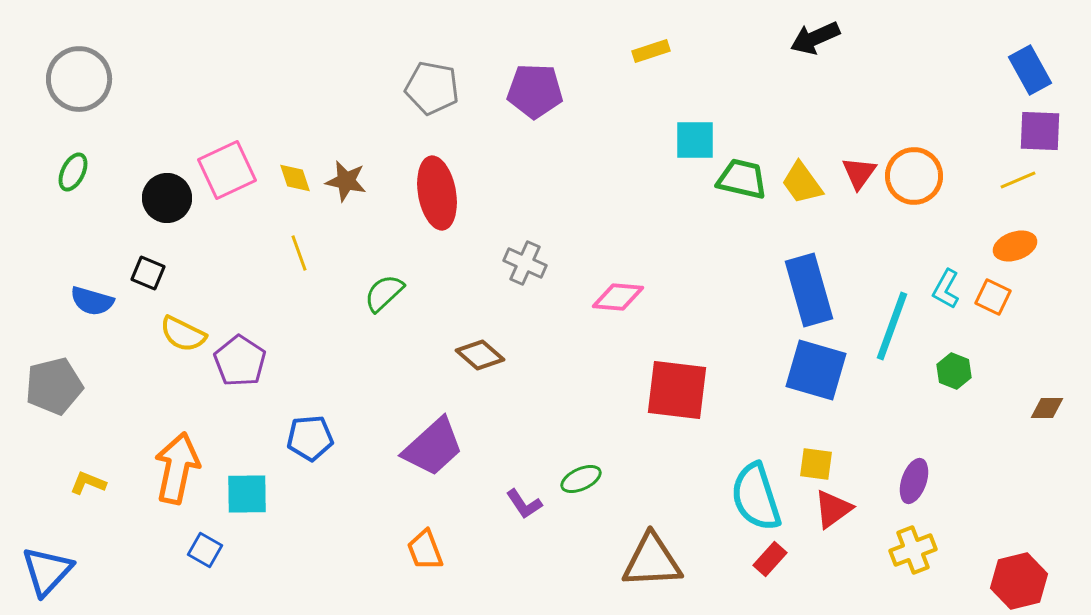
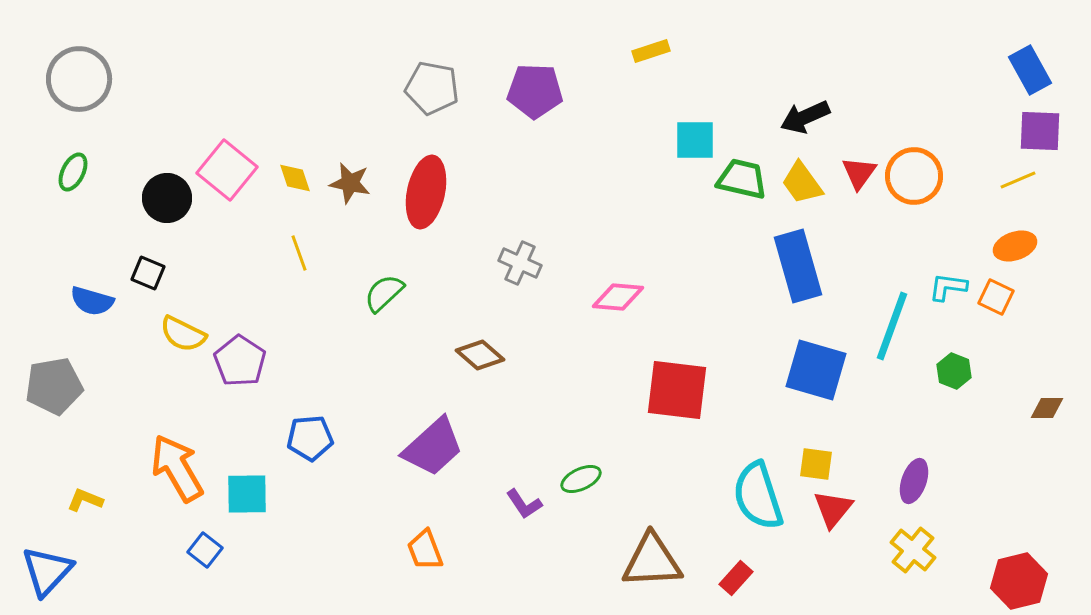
black arrow at (815, 38): moved 10 px left, 79 px down
pink square at (227, 170): rotated 26 degrees counterclockwise
brown star at (346, 181): moved 4 px right, 2 px down
red ellipse at (437, 193): moved 11 px left, 1 px up; rotated 22 degrees clockwise
gray cross at (525, 263): moved 5 px left
cyan L-shape at (946, 289): moved 2 px right, 2 px up; rotated 69 degrees clockwise
blue rectangle at (809, 290): moved 11 px left, 24 px up
orange square at (993, 297): moved 3 px right
gray pentagon at (54, 386): rotated 4 degrees clockwise
orange arrow at (177, 468): rotated 42 degrees counterclockwise
yellow L-shape at (88, 483): moved 3 px left, 17 px down
cyan semicircle at (756, 497): moved 2 px right, 1 px up
red triangle at (833, 509): rotated 15 degrees counterclockwise
blue square at (205, 550): rotated 8 degrees clockwise
yellow cross at (913, 550): rotated 30 degrees counterclockwise
red rectangle at (770, 559): moved 34 px left, 19 px down
